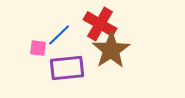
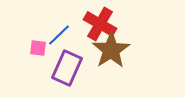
purple rectangle: rotated 60 degrees counterclockwise
